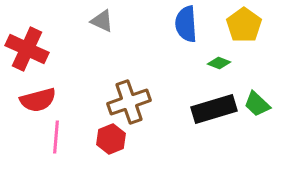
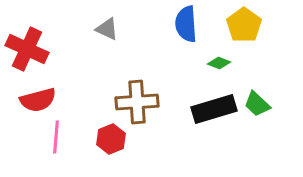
gray triangle: moved 5 px right, 8 px down
brown cross: moved 8 px right; rotated 15 degrees clockwise
